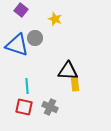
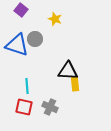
gray circle: moved 1 px down
